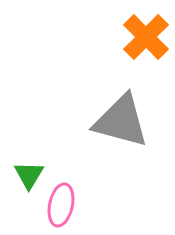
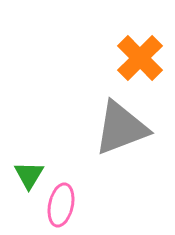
orange cross: moved 6 px left, 21 px down
gray triangle: moved 7 px down; rotated 36 degrees counterclockwise
